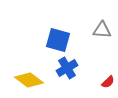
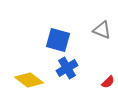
gray triangle: rotated 18 degrees clockwise
